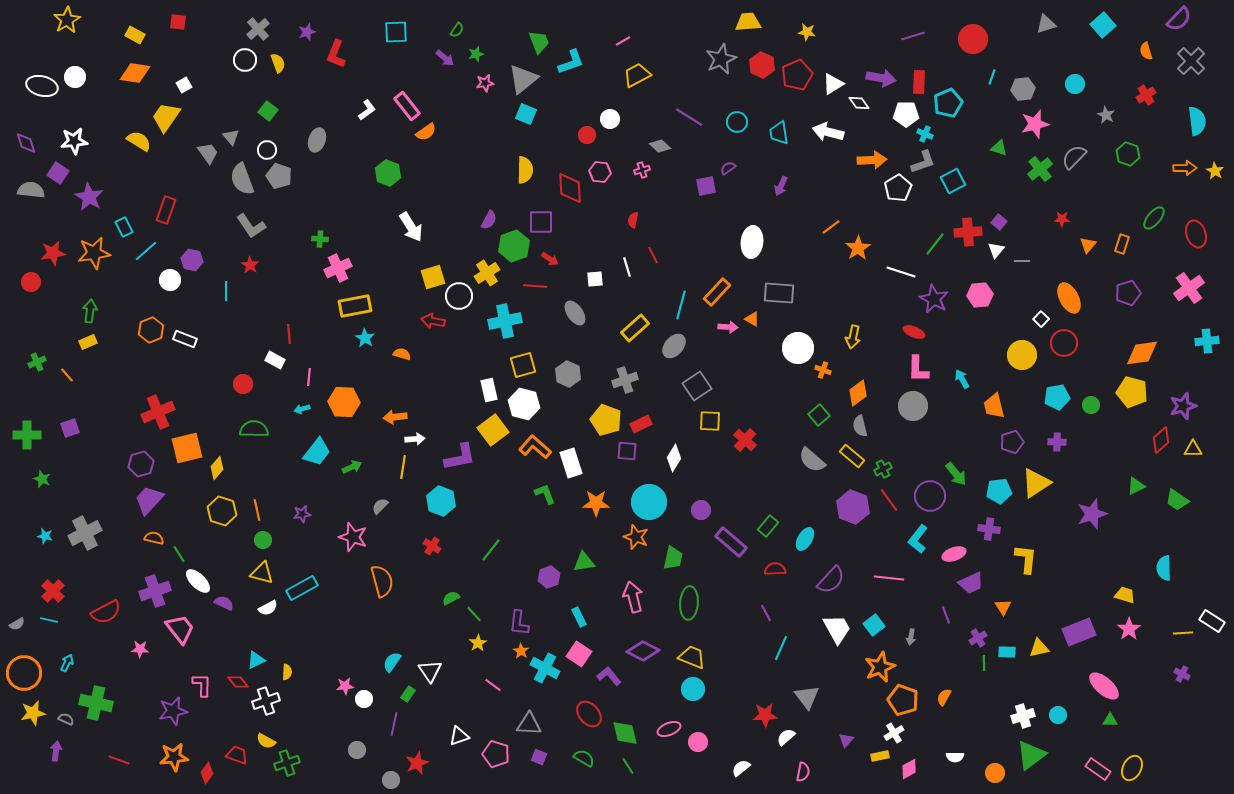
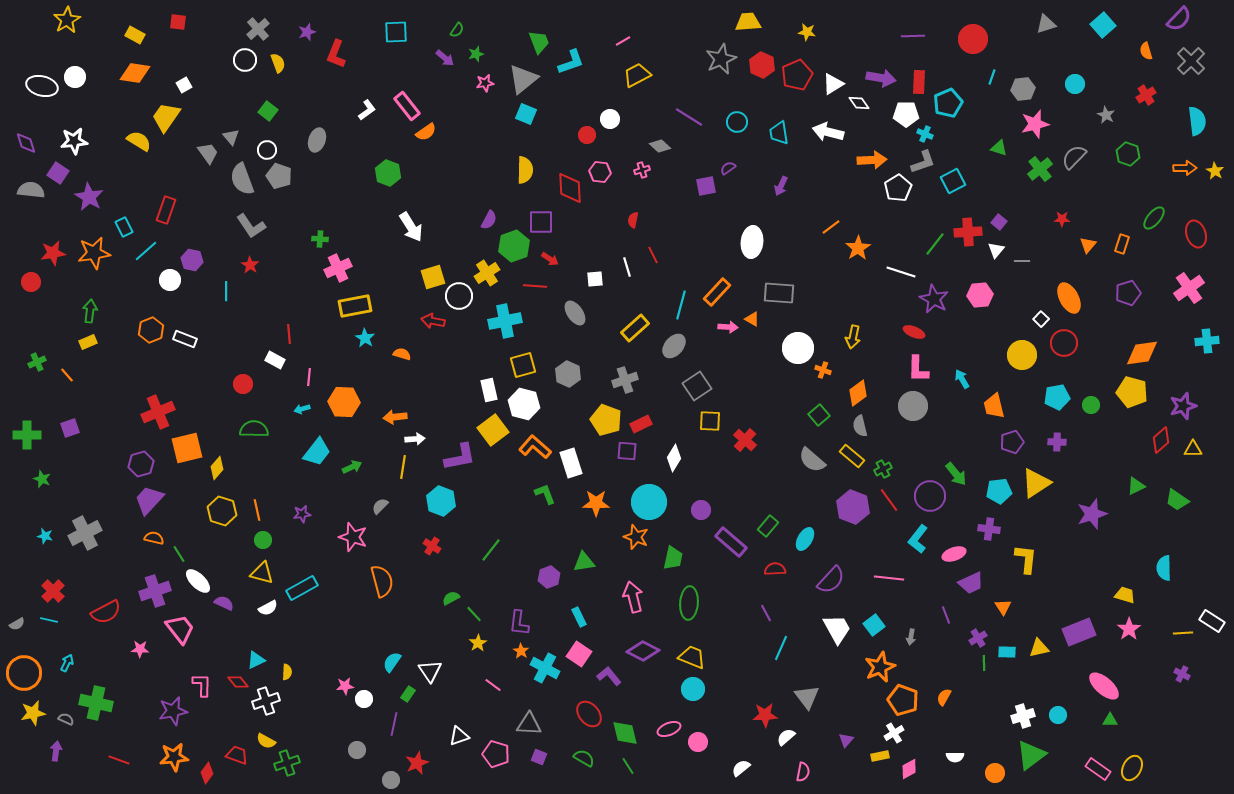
purple line at (913, 36): rotated 15 degrees clockwise
